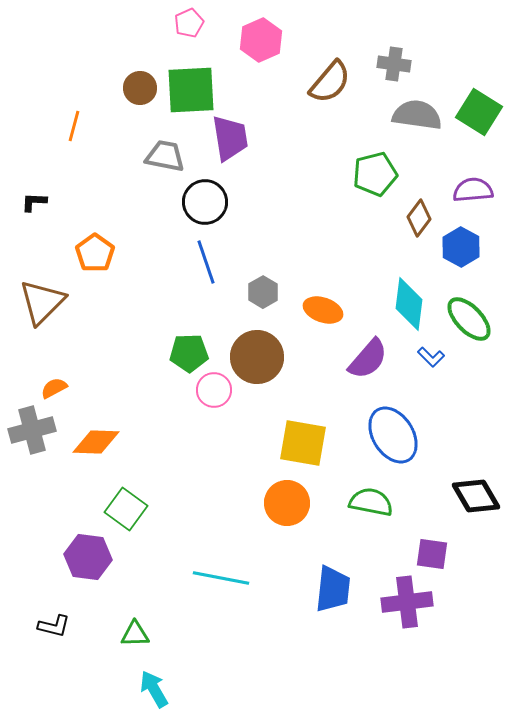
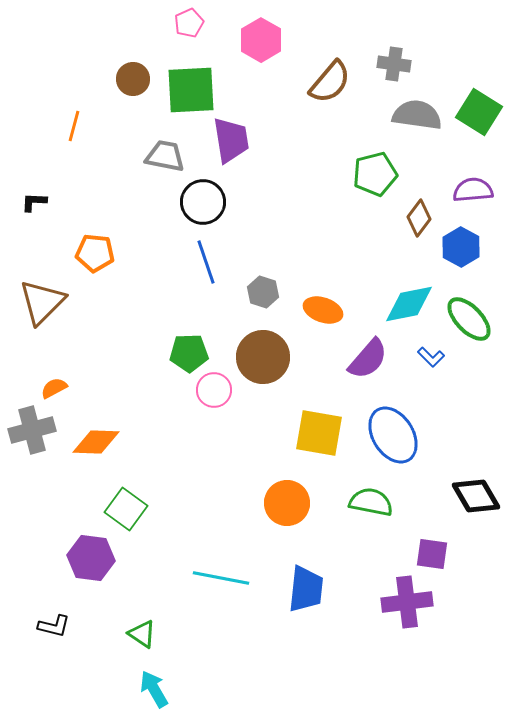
pink hexagon at (261, 40): rotated 6 degrees counterclockwise
brown circle at (140, 88): moved 7 px left, 9 px up
purple trapezoid at (230, 138): moved 1 px right, 2 px down
black circle at (205, 202): moved 2 px left
orange pentagon at (95, 253): rotated 30 degrees counterclockwise
gray hexagon at (263, 292): rotated 12 degrees counterclockwise
cyan diamond at (409, 304): rotated 72 degrees clockwise
brown circle at (257, 357): moved 6 px right
yellow square at (303, 443): moved 16 px right, 10 px up
purple hexagon at (88, 557): moved 3 px right, 1 px down
blue trapezoid at (333, 589): moved 27 px left
green triangle at (135, 634): moved 7 px right; rotated 36 degrees clockwise
